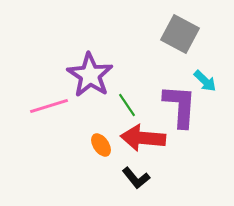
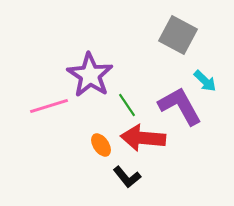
gray square: moved 2 px left, 1 px down
purple L-shape: rotated 33 degrees counterclockwise
black L-shape: moved 9 px left, 1 px up
